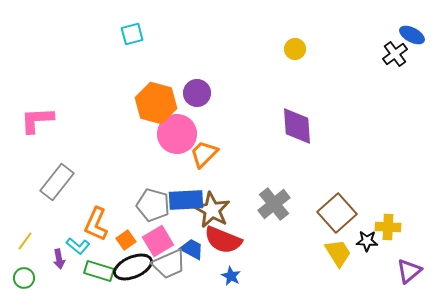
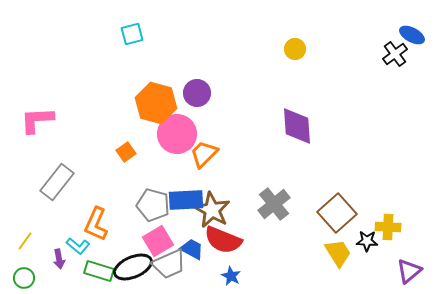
orange square: moved 88 px up
